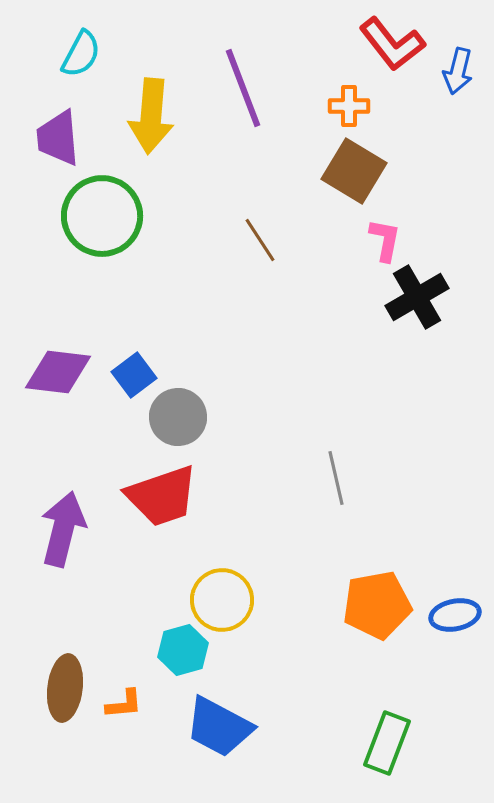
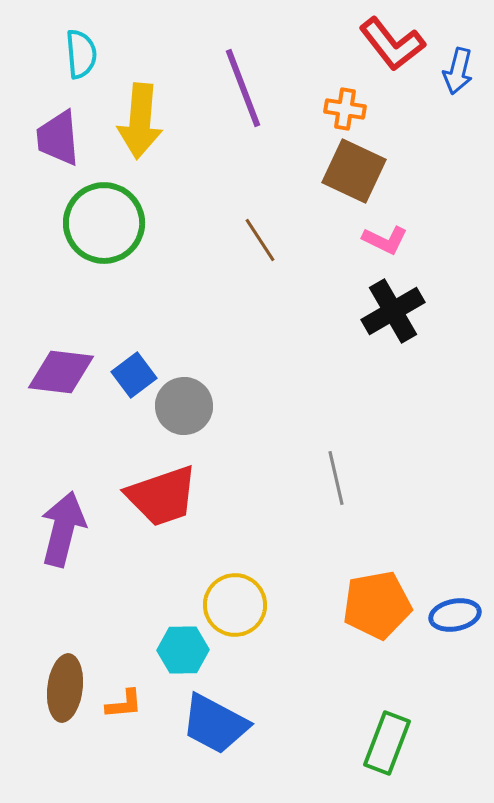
cyan semicircle: rotated 33 degrees counterclockwise
orange cross: moved 4 px left, 3 px down; rotated 9 degrees clockwise
yellow arrow: moved 11 px left, 5 px down
brown square: rotated 6 degrees counterclockwise
green circle: moved 2 px right, 7 px down
pink L-shape: rotated 105 degrees clockwise
black cross: moved 24 px left, 14 px down
purple diamond: moved 3 px right
gray circle: moved 6 px right, 11 px up
yellow circle: moved 13 px right, 5 px down
cyan hexagon: rotated 15 degrees clockwise
blue trapezoid: moved 4 px left, 3 px up
